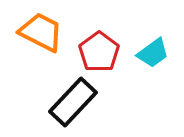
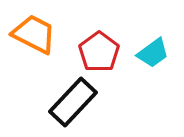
orange trapezoid: moved 7 px left, 2 px down
